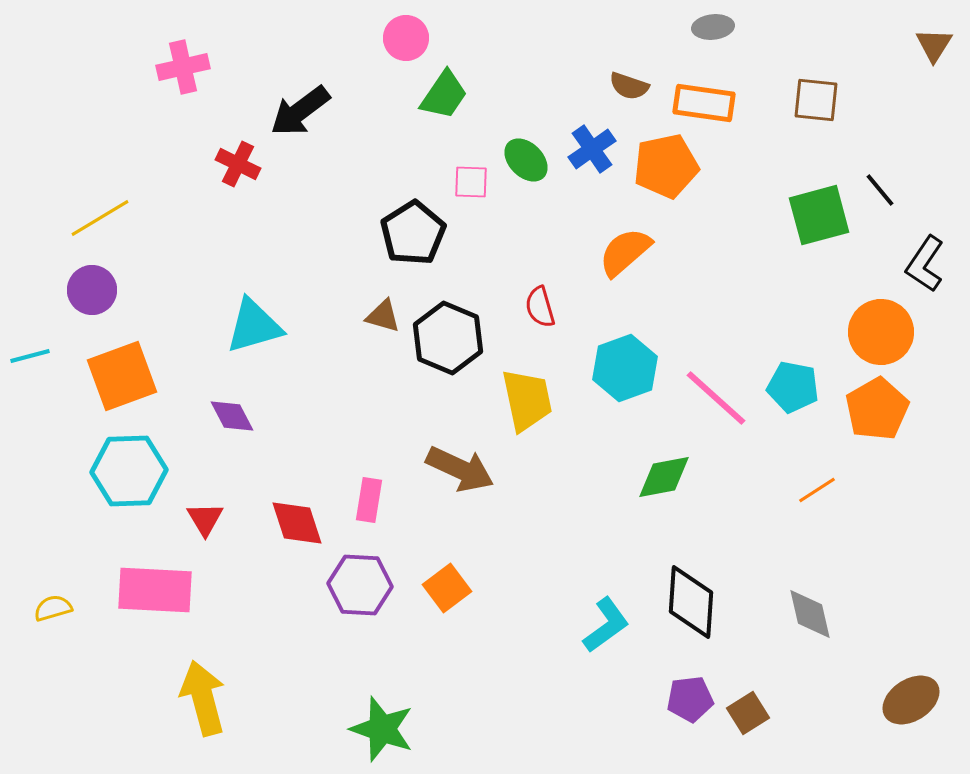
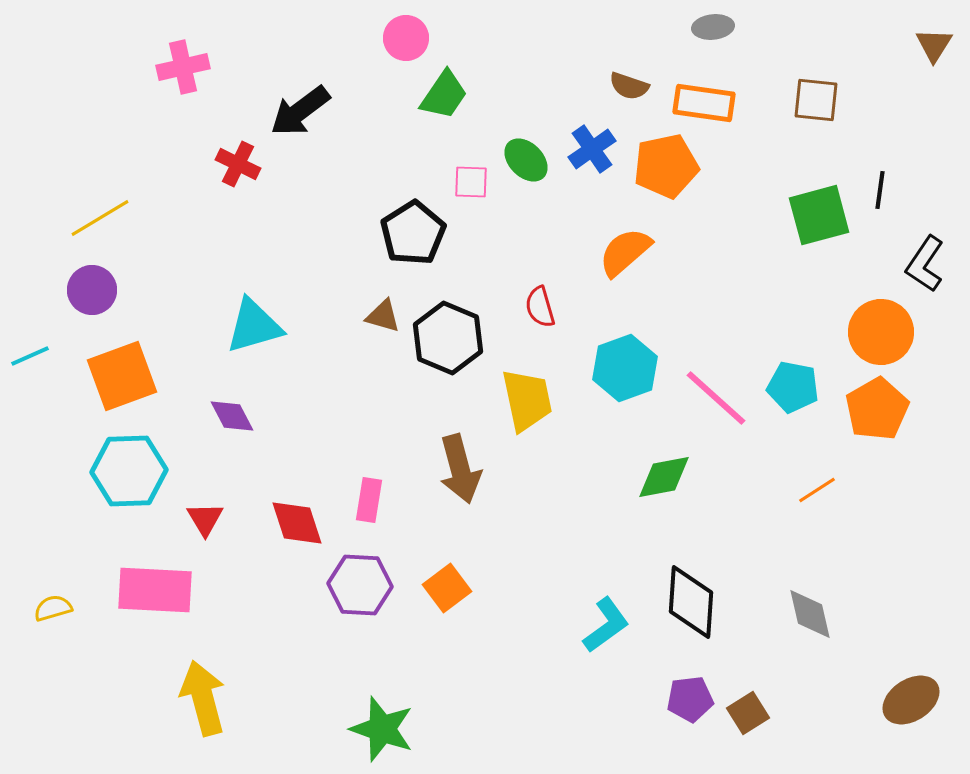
black line at (880, 190): rotated 48 degrees clockwise
cyan line at (30, 356): rotated 9 degrees counterclockwise
brown arrow at (460, 469): rotated 50 degrees clockwise
